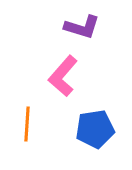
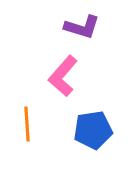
orange line: rotated 8 degrees counterclockwise
blue pentagon: moved 2 px left, 1 px down
